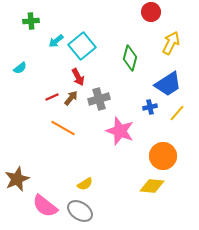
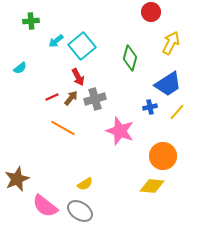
gray cross: moved 4 px left
yellow line: moved 1 px up
